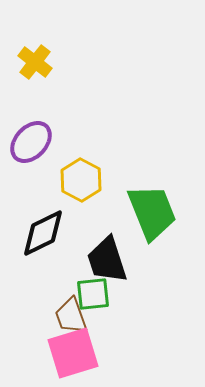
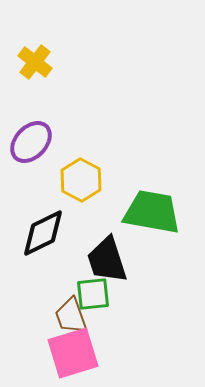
green trapezoid: rotated 58 degrees counterclockwise
